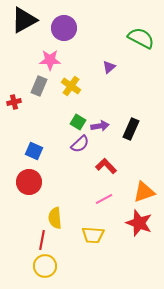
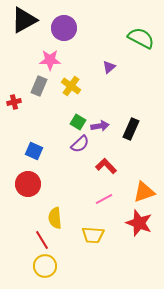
red circle: moved 1 px left, 2 px down
red line: rotated 42 degrees counterclockwise
